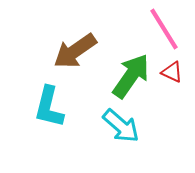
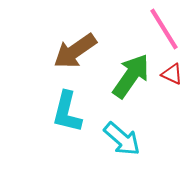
red triangle: moved 2 px down
cyan L-shape: moved 18 px right, 5 px down
cyan arrow: moved 1 px right, 13 px down
